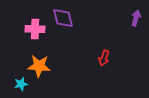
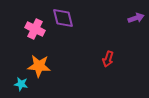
purple arrow: rotated 56 degrees clockwise
pink cross: rotated 24 degrees clockwise
red arrow: moved 4 px right, 1 px down
cyan star: rotated 24 degrees clockwise
